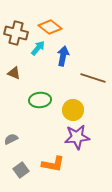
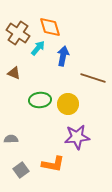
orange diamond: rotated 35 degrees clockwise
brown cross: moved 2 px right; rotated 20 degrees clockwise
yellow circle: moved 5 px left, 6 px up
gray semicircle: rotated 24 degrees clockwise
